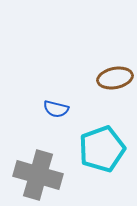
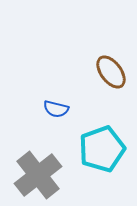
brown ellipse: moved 4 px left, 6 px up; rotated 64 degrees clockwise
gray cross: rotated 36 degrees clockwise
